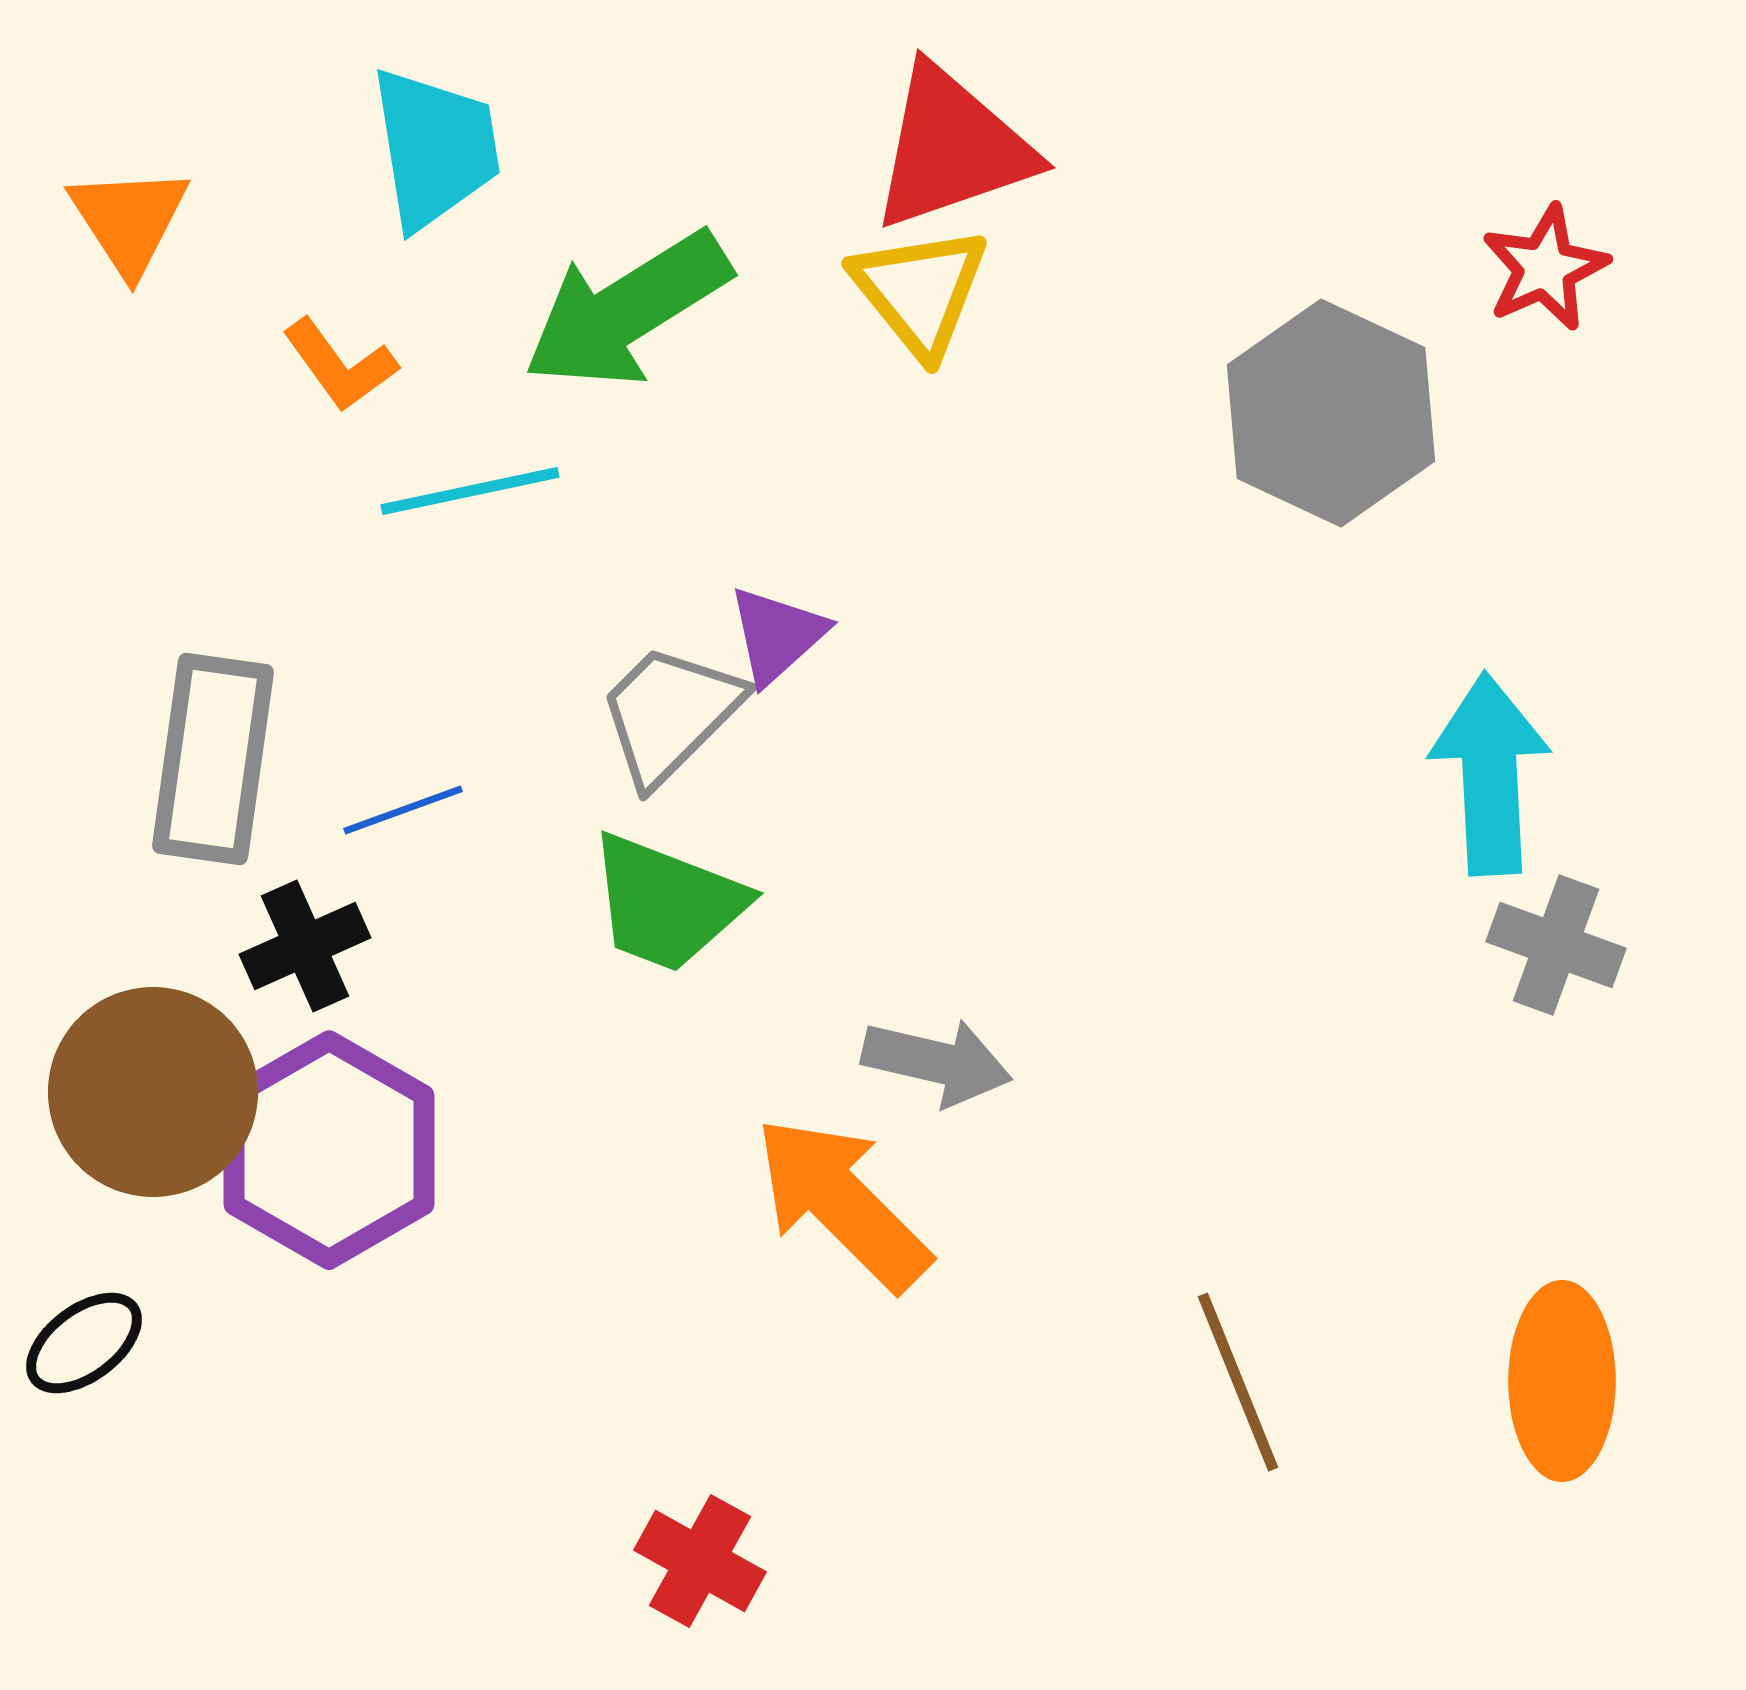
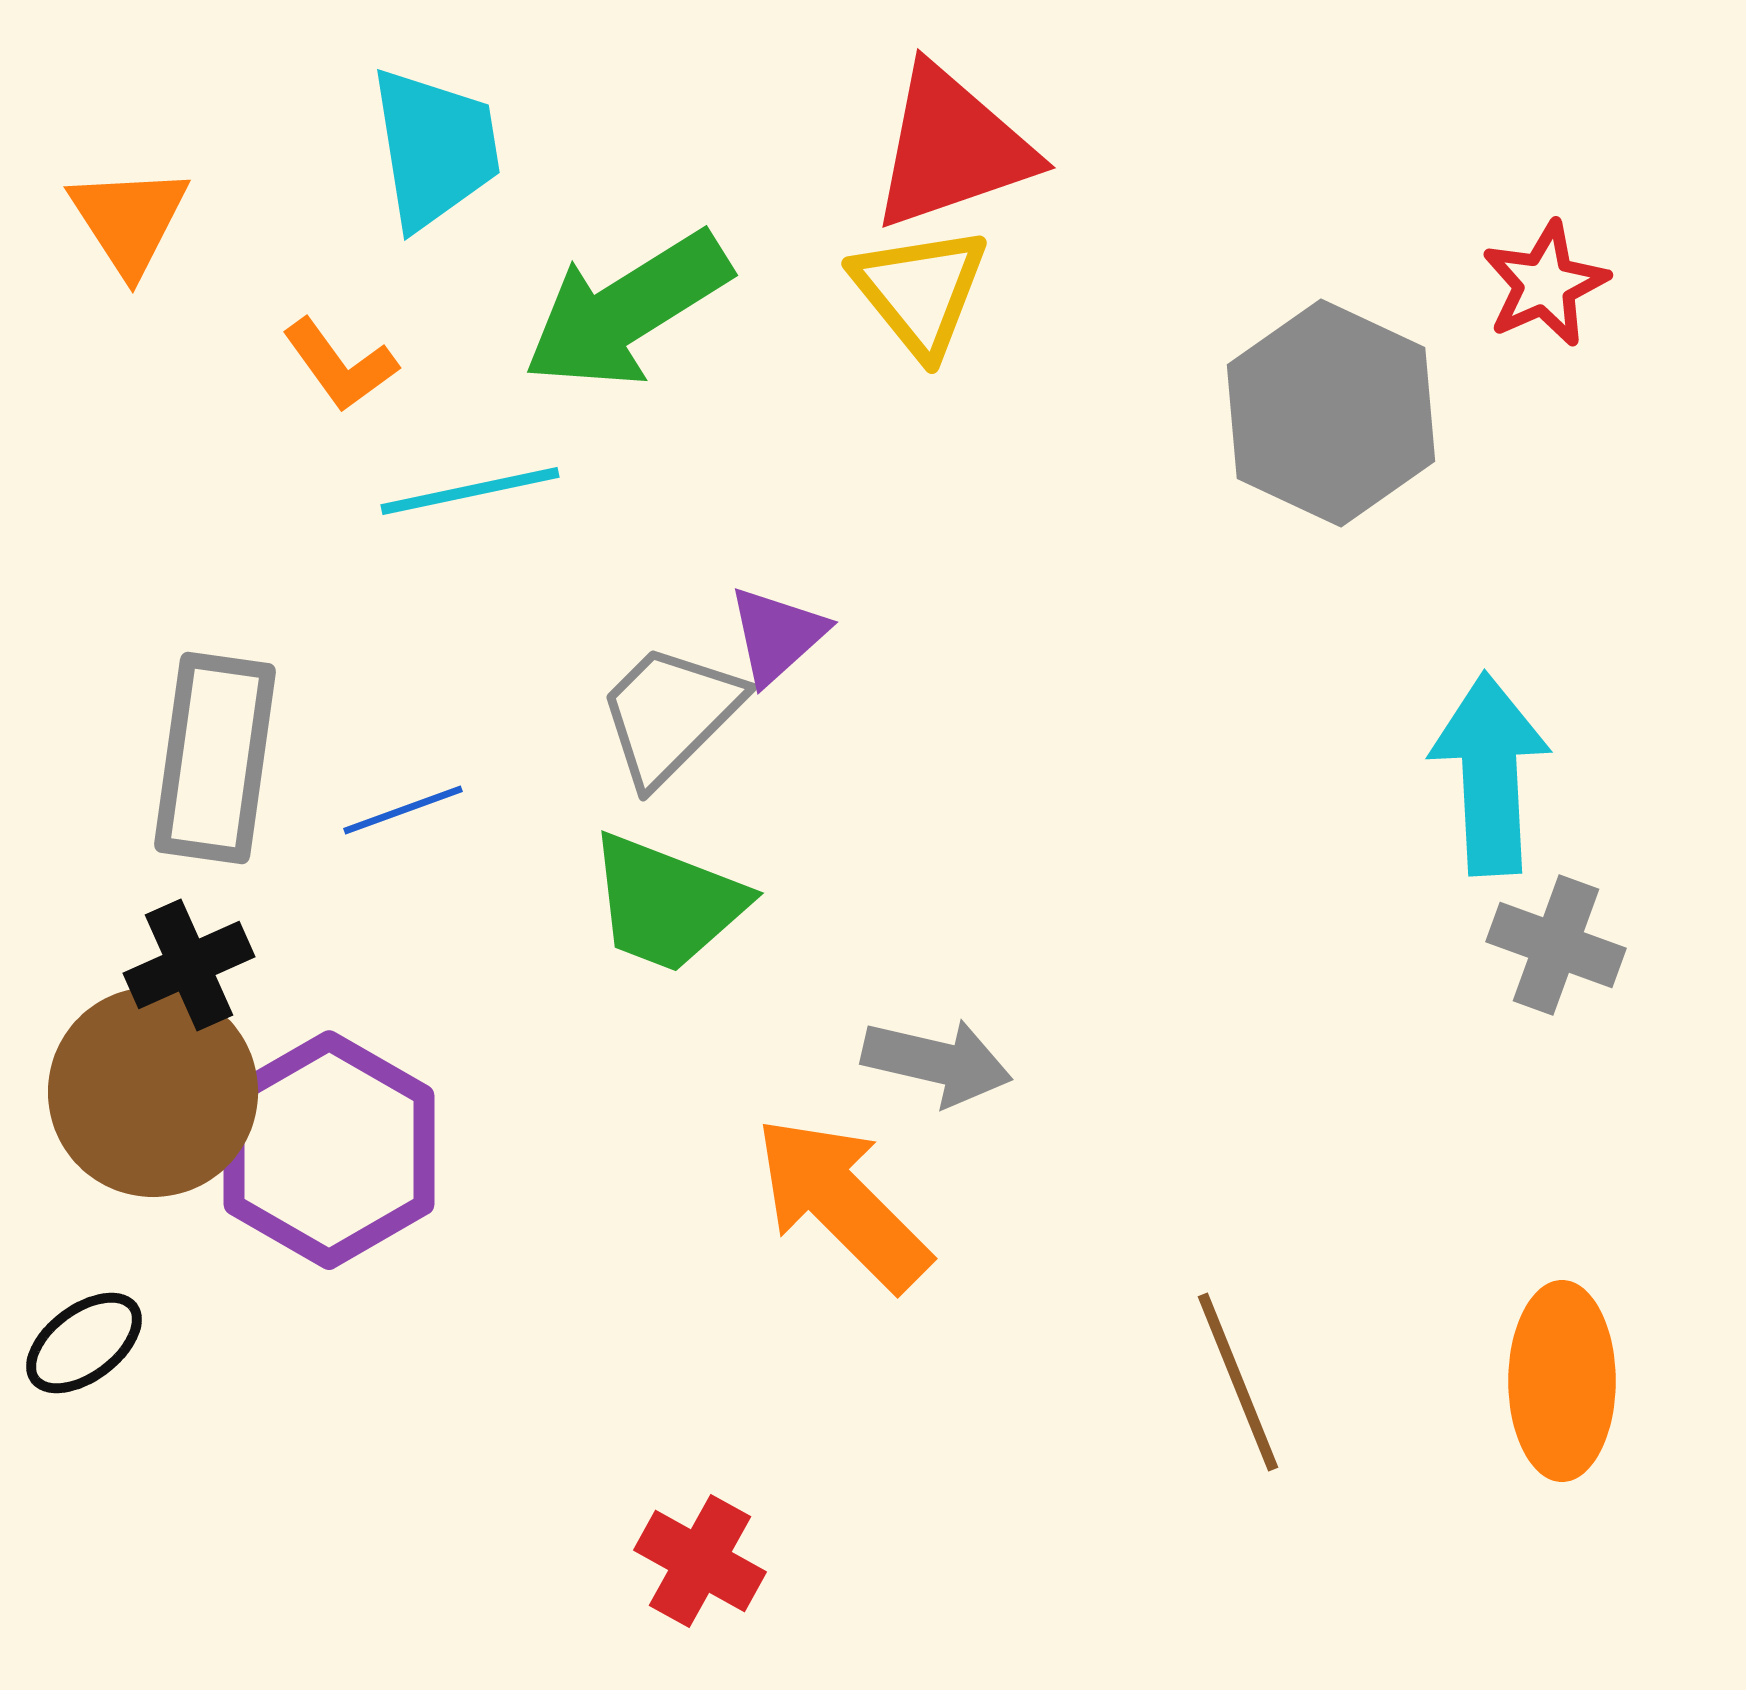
red star: moved 16 px down
gray rectangle: moved 2 px right, 1 px up
black cross: moved 116 px left, 19 px down
